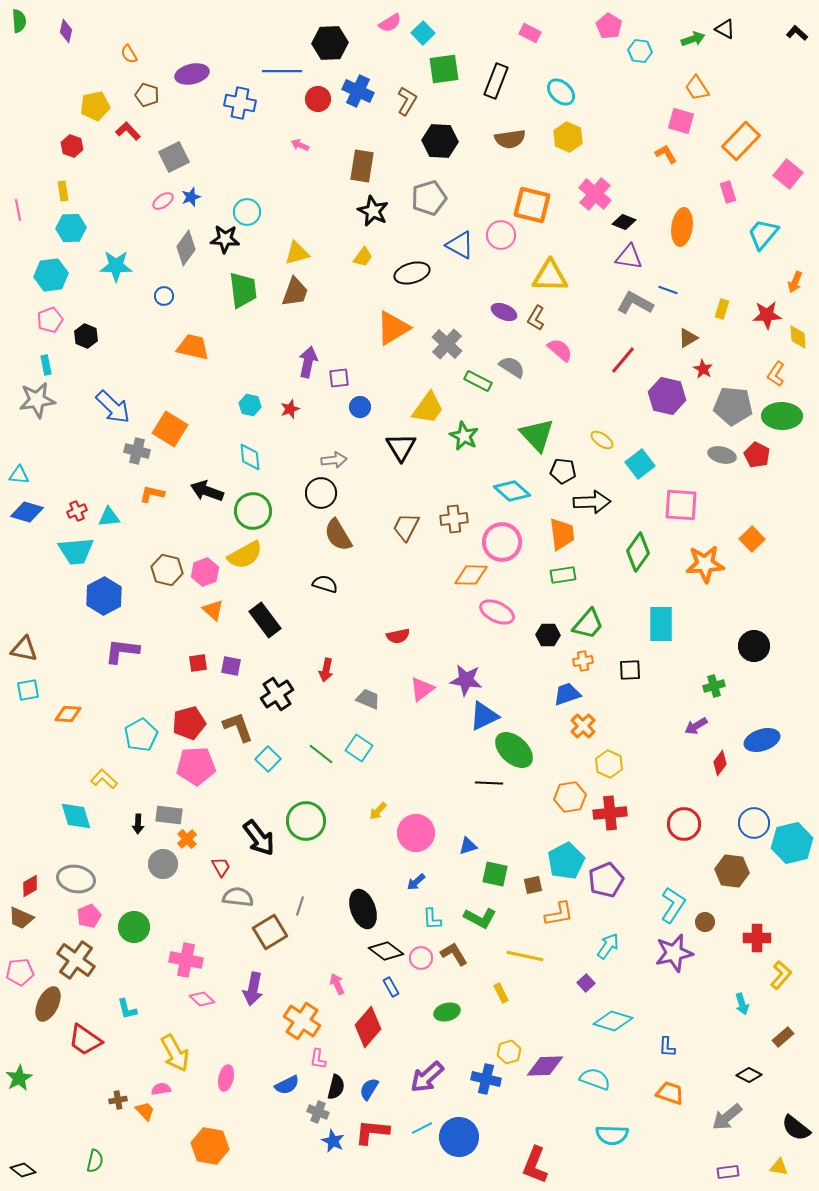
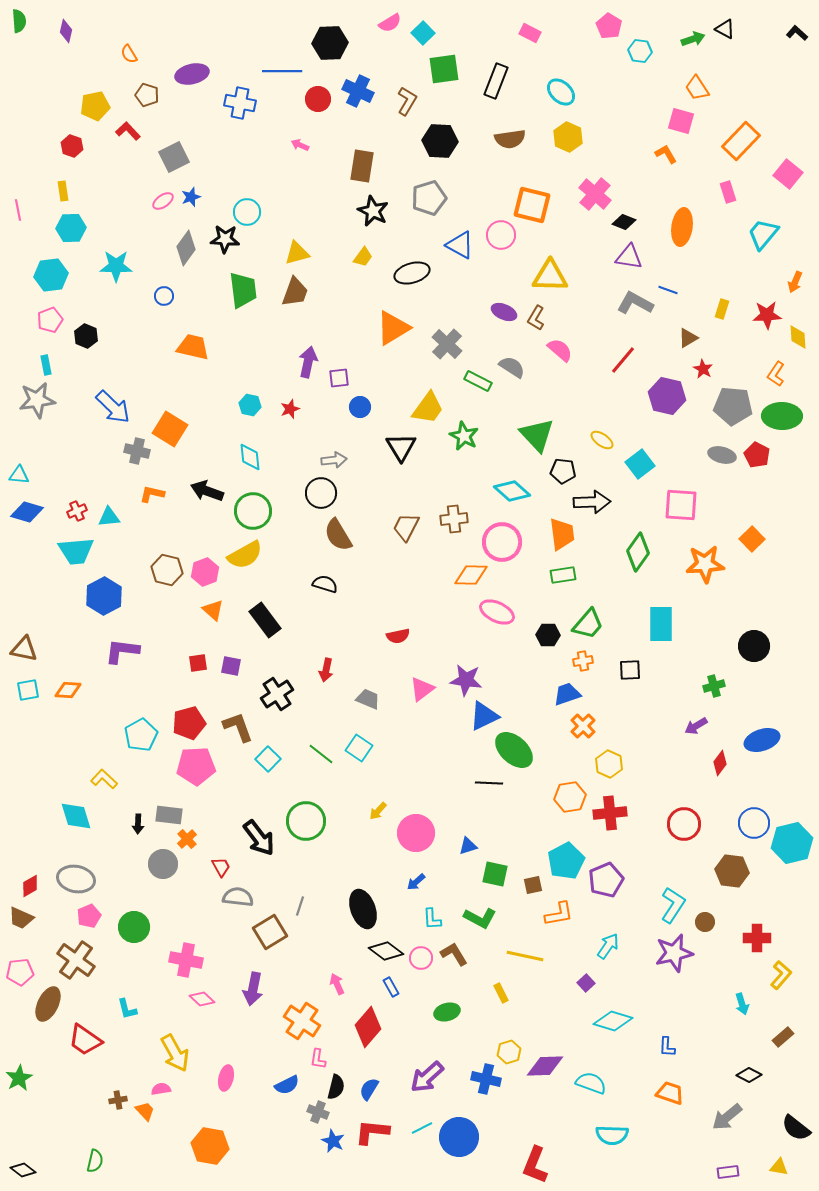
orange diamond at (68, 714): moved 24 px up
cyan semicircle at (595, 1079): moved 4 px left, 4 px down
